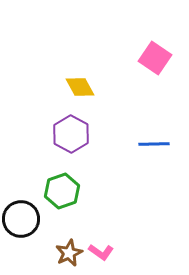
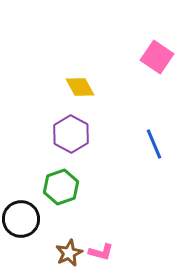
pink square: moved 2 px right, 1 px up
blue line: rotated 68 degrees clockwise
green hexagon: moved 1 px left, 4 px up
pink L-shape: rotated 20 degrees counterclockwise
